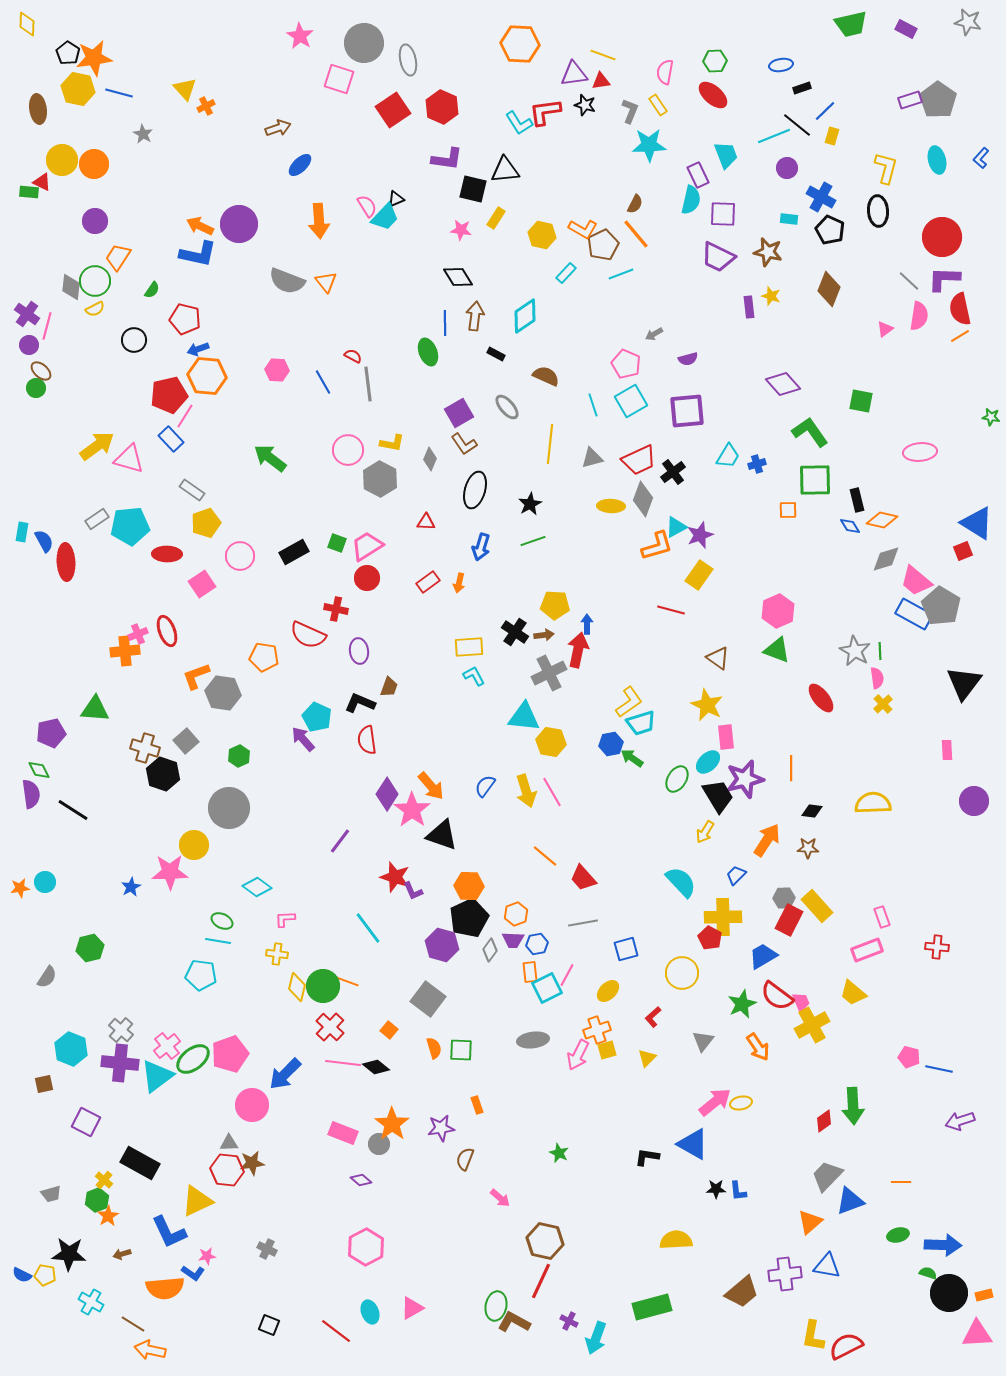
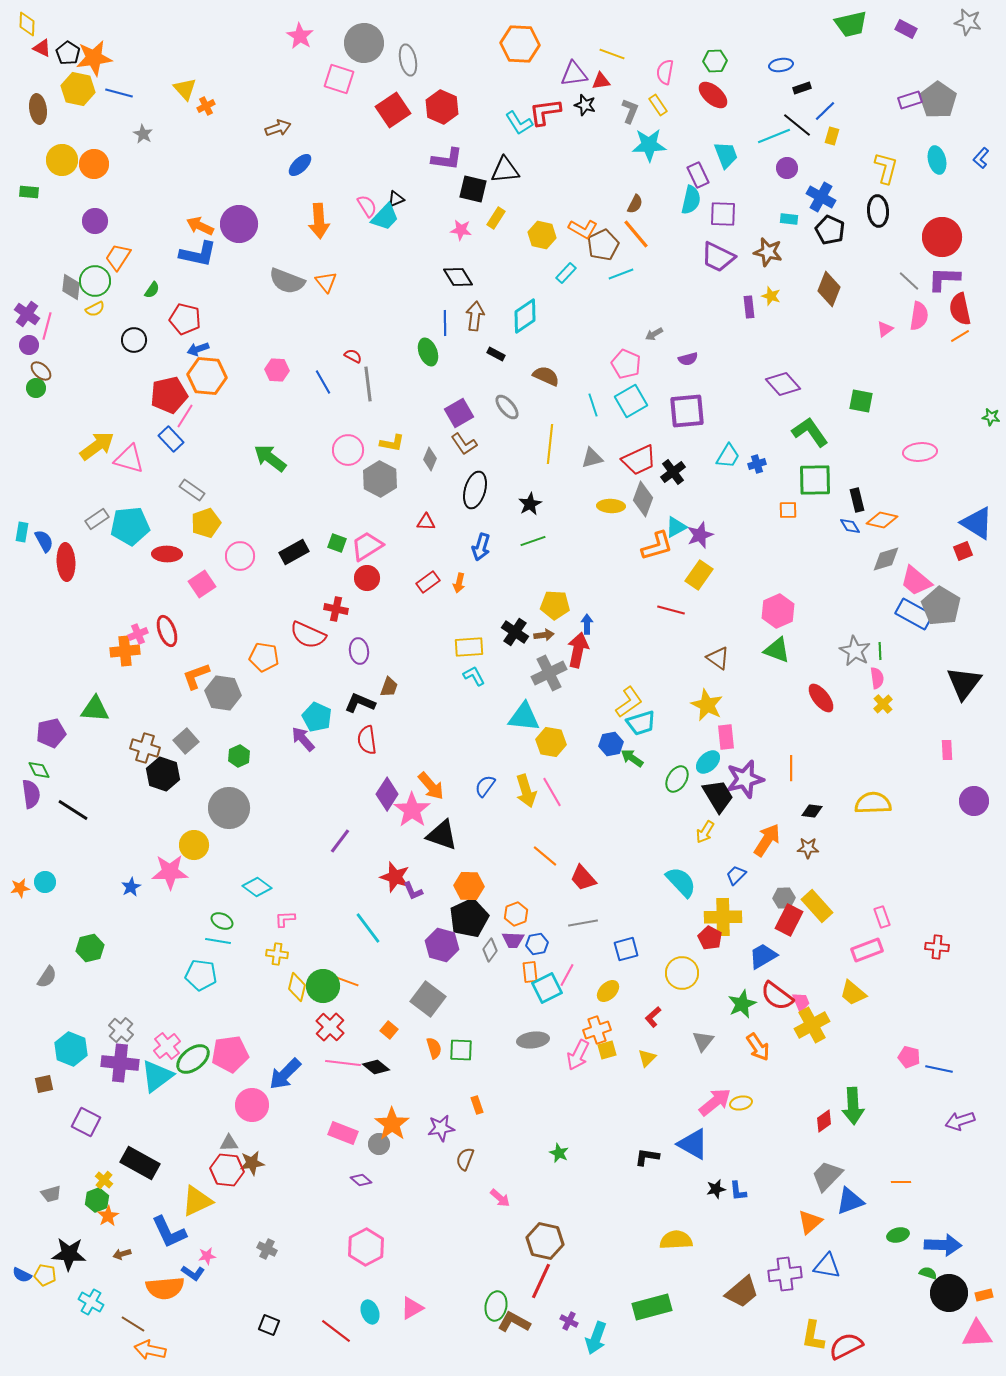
yellow line at (603, 55): moved 9 px right, 1 px up
red triangle at (42, 182): moved 134 px up
pink pentagon at (230, 1054): rotated 12 degrees clockwise
black star at (716, 1189): rotated 12 degrees counterclockwise
